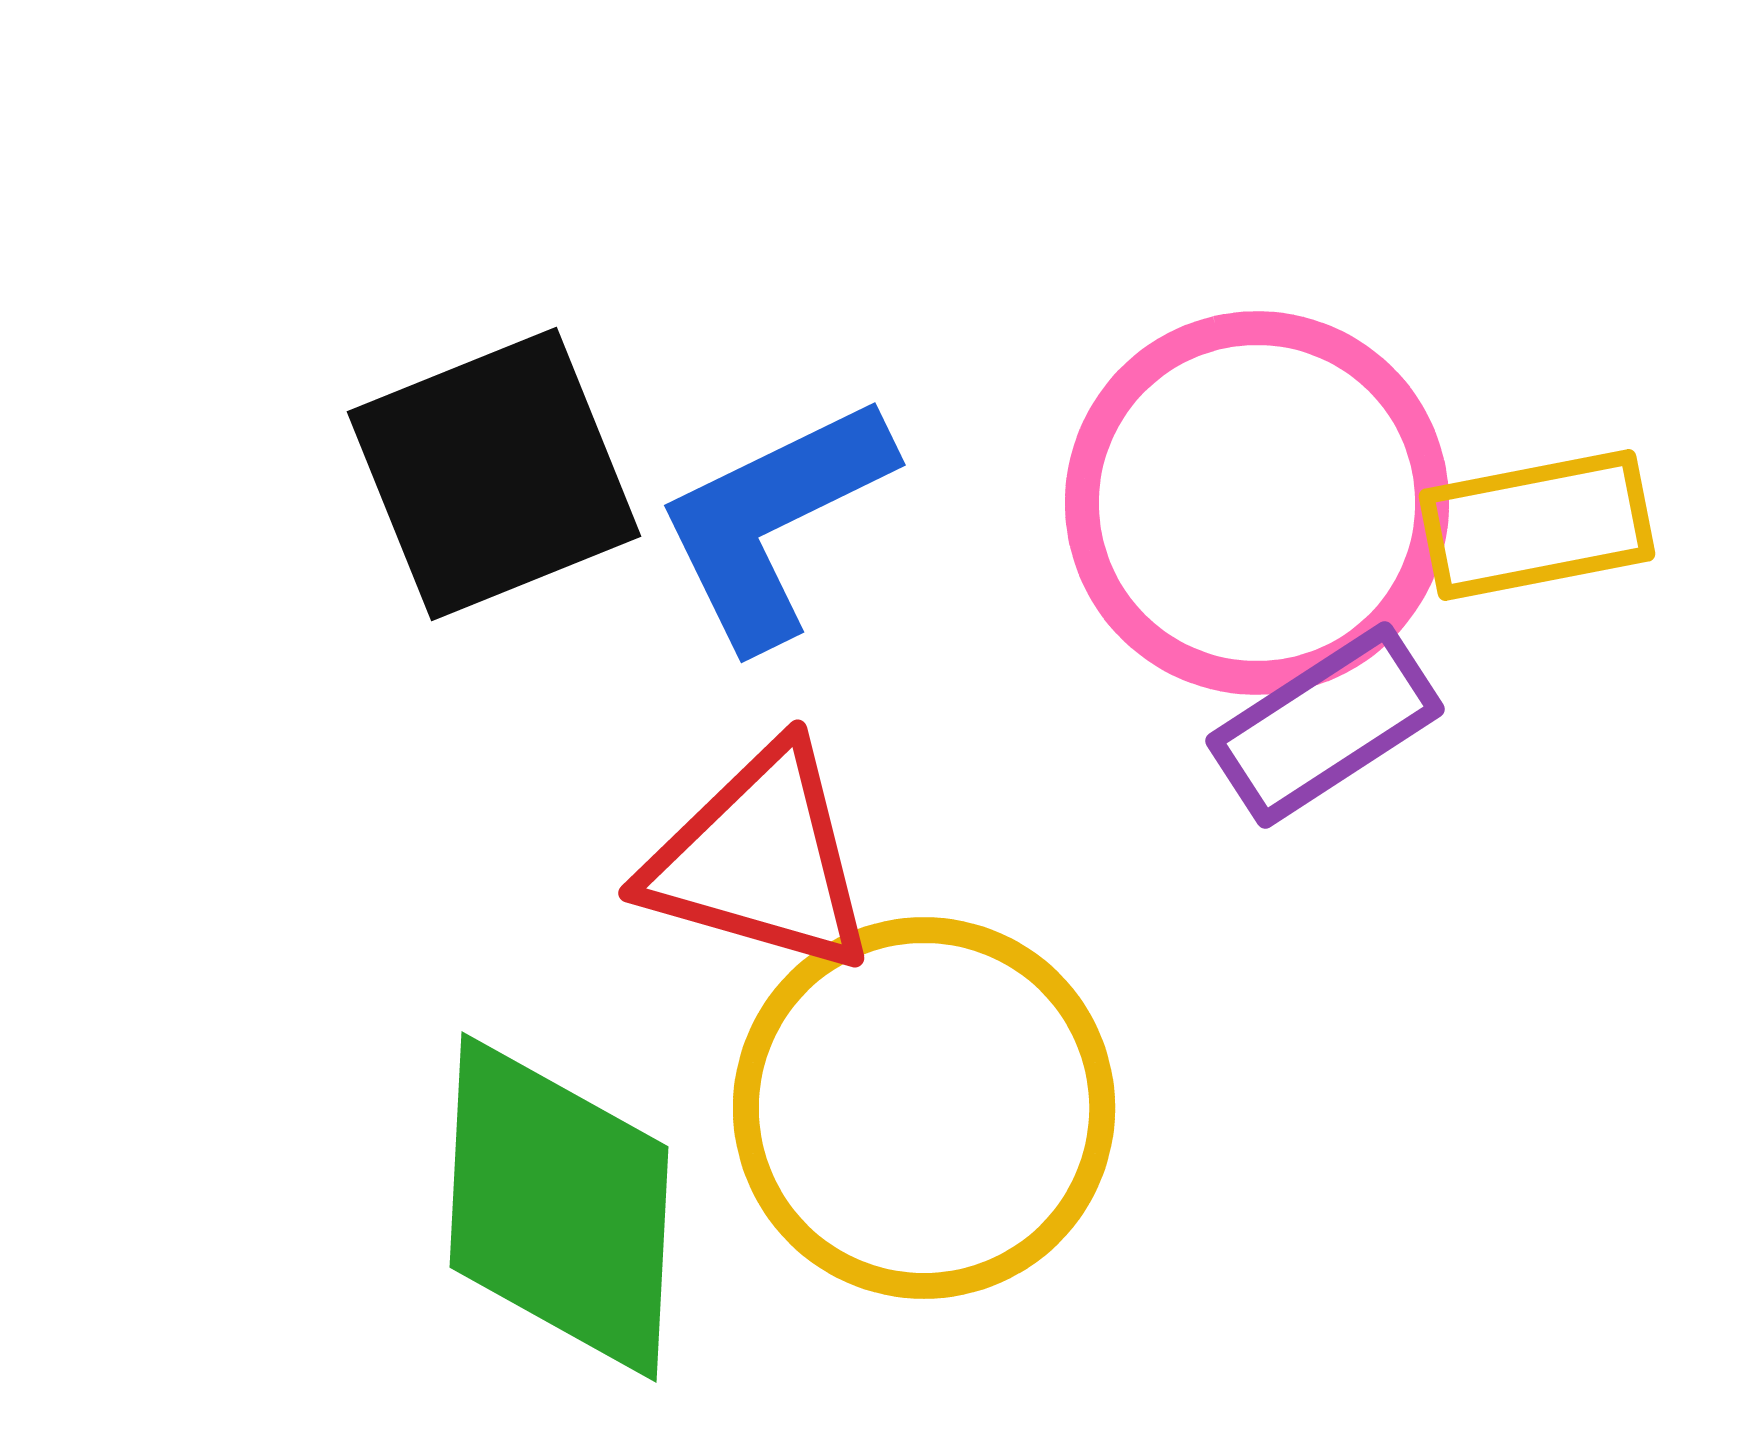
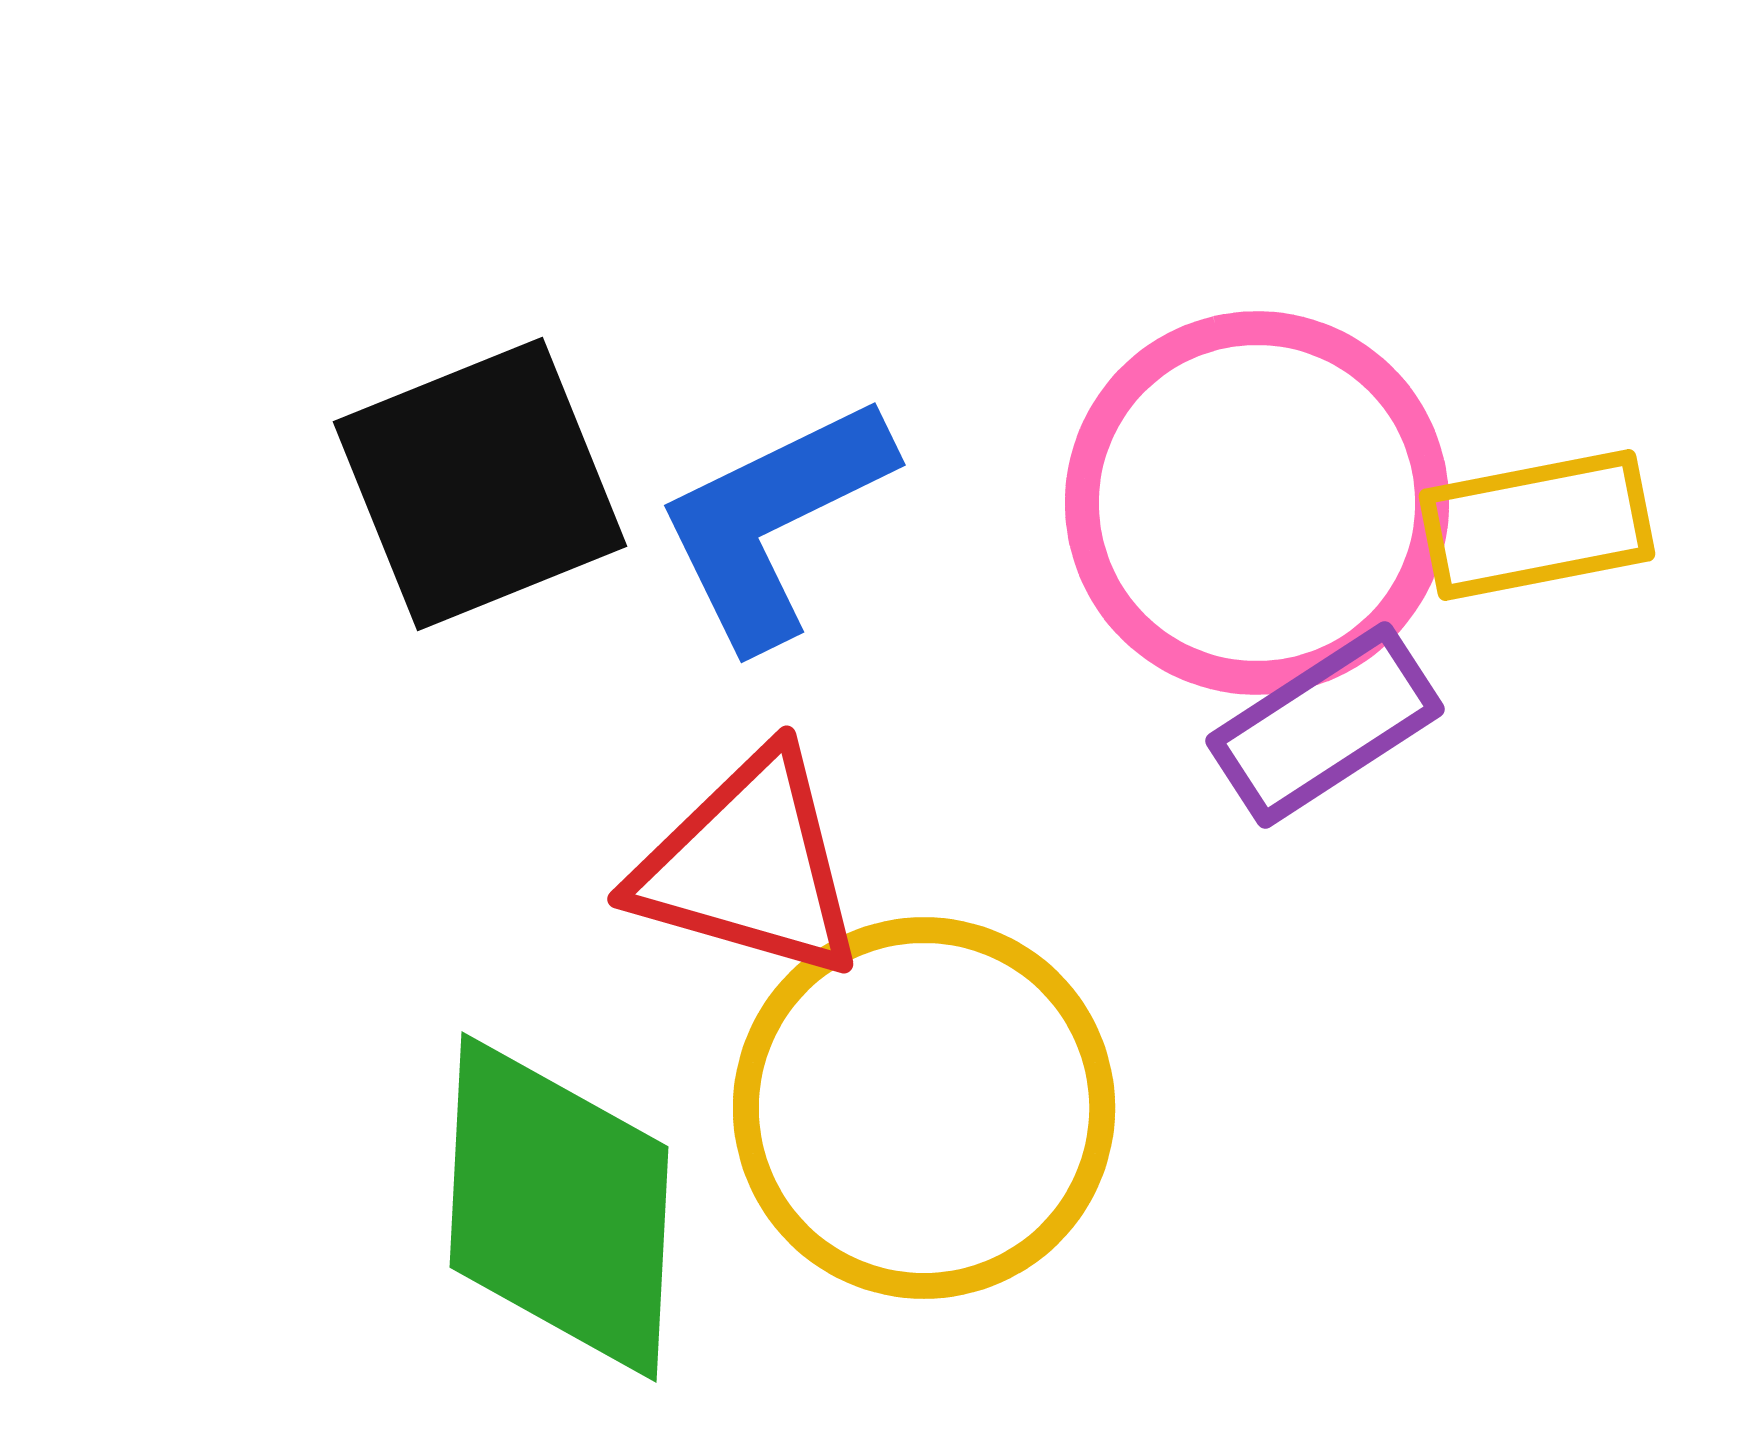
black square: moved 14 px left, 10 px down
red triangle: moved 11 px left, 6 px down
